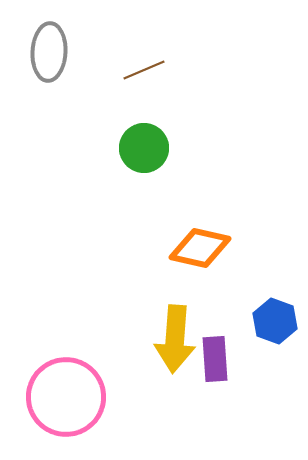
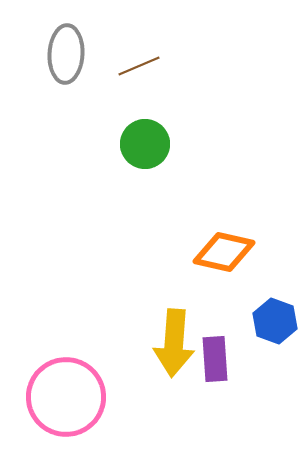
gray ellipse: moved 17 px right, 2 px down
brown line: moved 5 px left, 4 px up
green circle: moved 1 px right, 4 px up
orange diamond: moved 24 px right, 4 px down
yellow arrow: moved 1 px left, 4 px down
